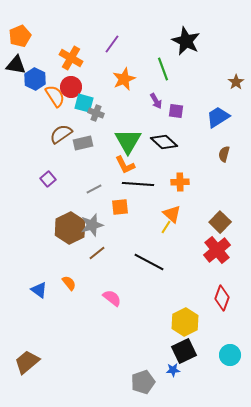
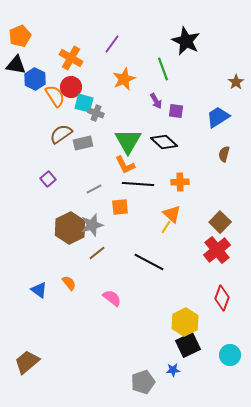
black square at (184, 351): moved 4 px right, 6 px up
